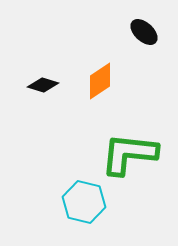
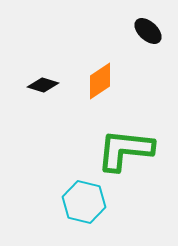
black ellipse: moved 4 px right, 1 px up
green L-shape: moved 4 px left, 4 px up
